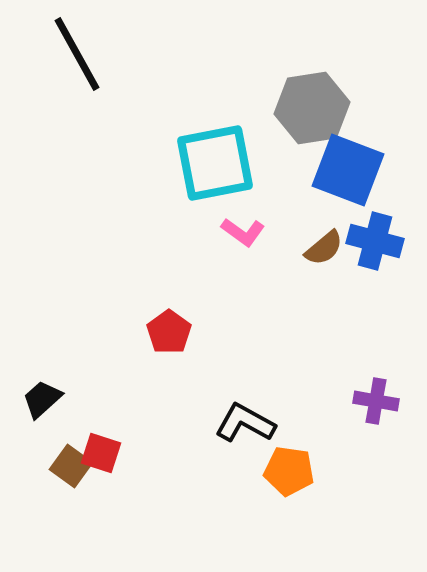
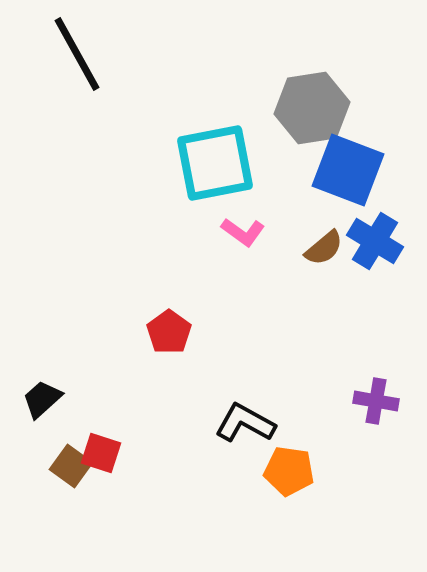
blue cross: rotated 16 degrees clockwise
